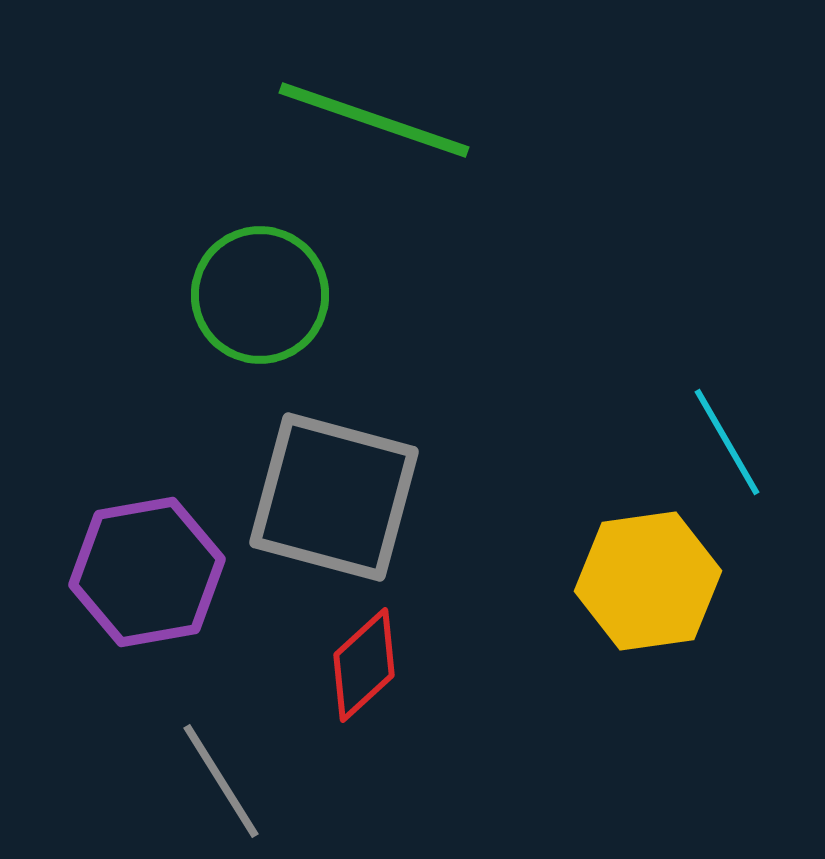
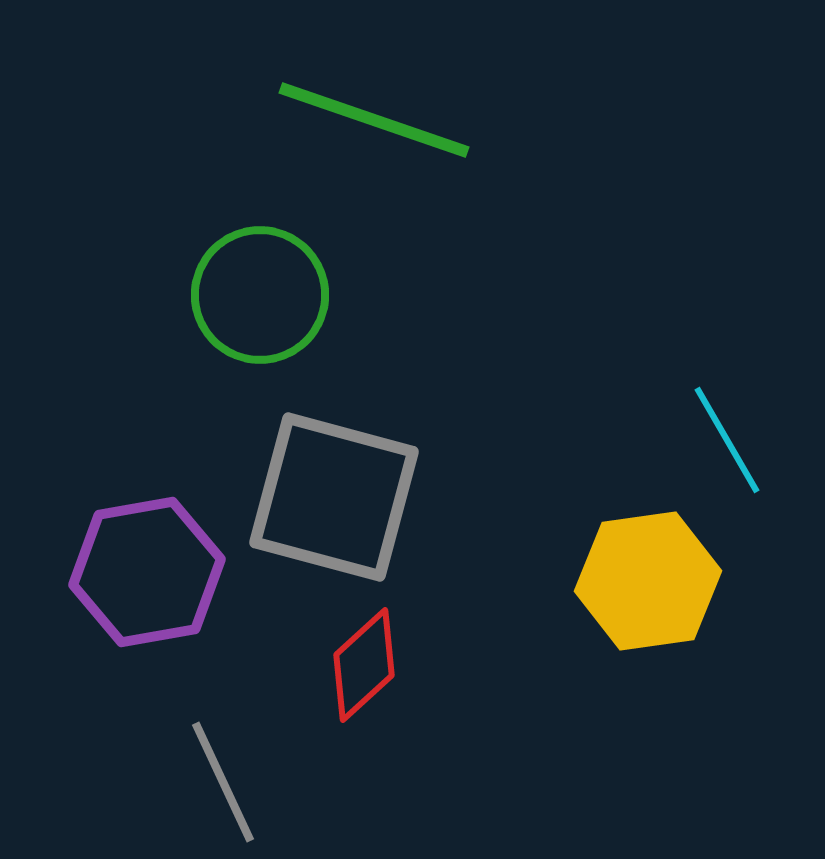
cyan line: moved 2 px up
gray line: moved 2 px right, 1 px down; rotated 7 degrees clockwise
